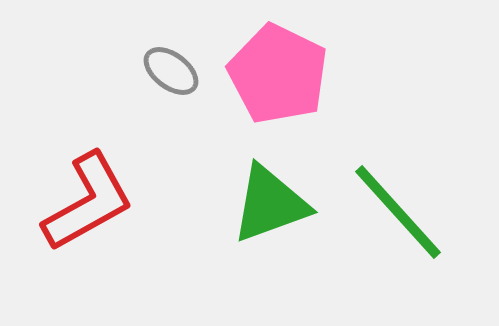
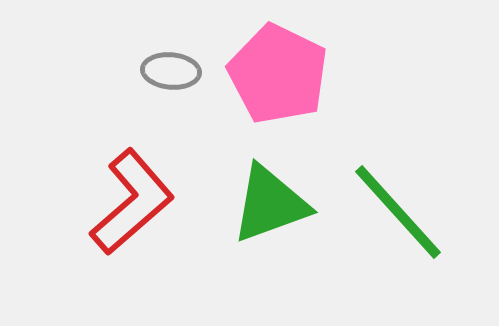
gray ellipse: rotated 32 degrees counterclockwise
red L-shape: moved 44 px right; rotated 12 degrees counterclockwise
